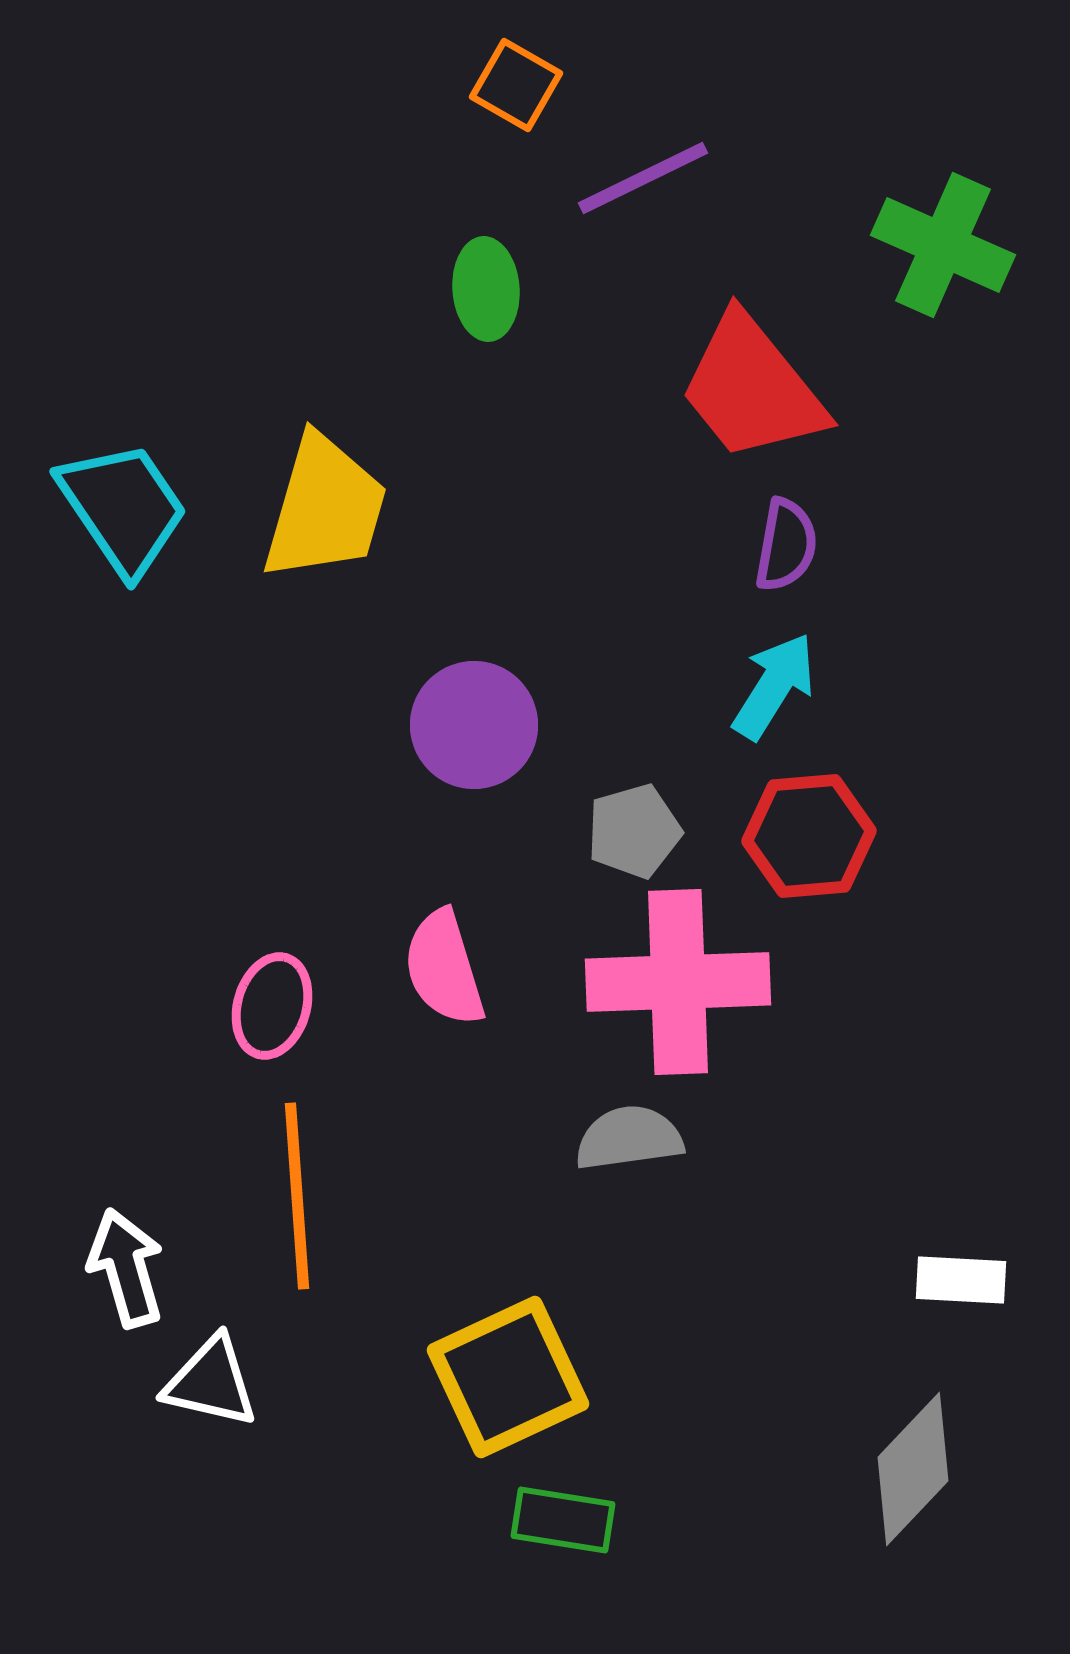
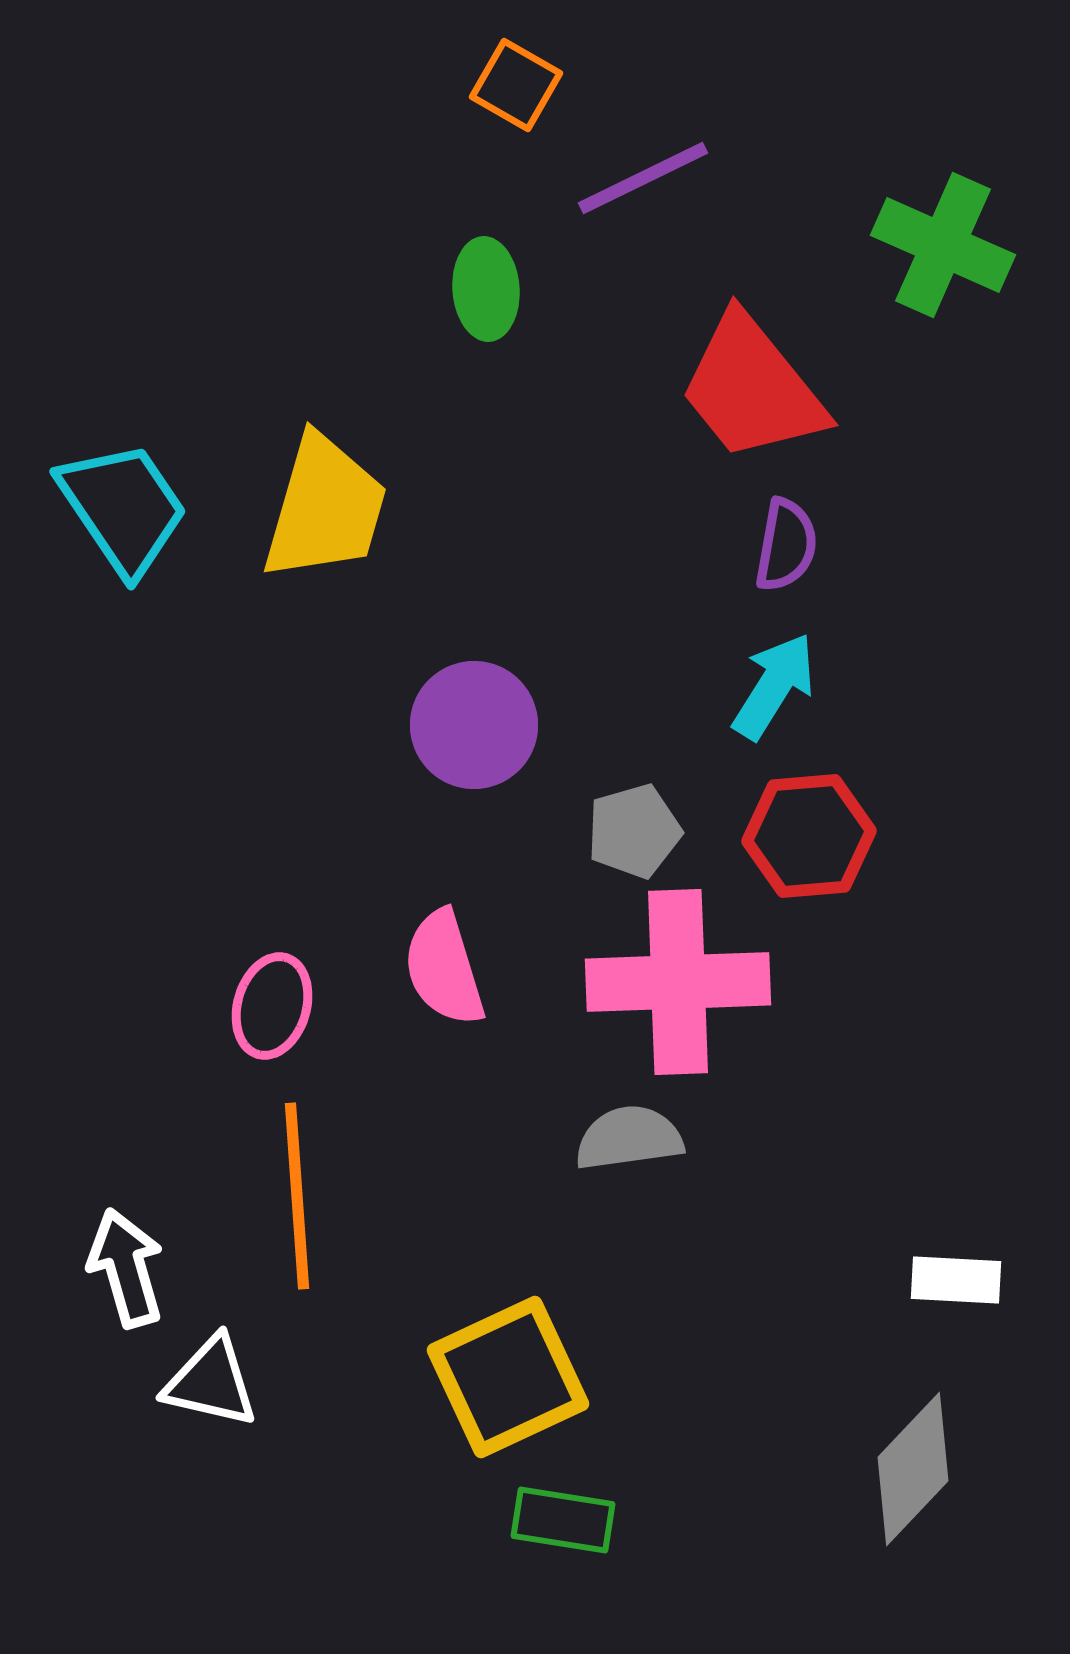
white rectangle: moved 5 px left
